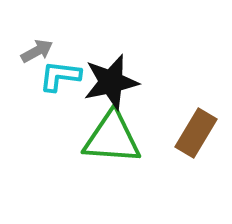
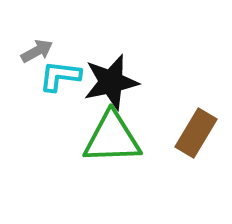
green triangle: rotated 6 degrees counterclockwise
